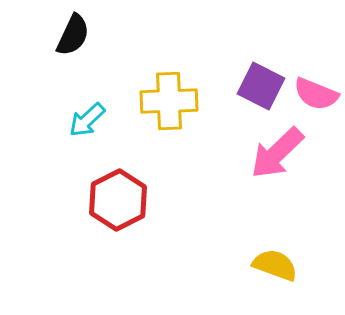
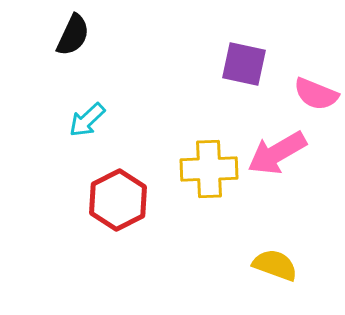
purple square: moved 17 px left, 22 px up; rotated 15 degrees counterclockwise
yellow cross: moved 40 px right, 68 px down
pink arrow: rotated 14 degrees clockwise
